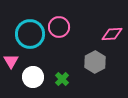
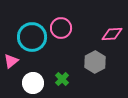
pink circle: moved 2 px right, 1 px down
cyan circle: moved 2 px right, 3 px down
pink triangle: rotated 21 degrees clockwise
white circle: moved 6 px down
